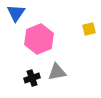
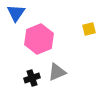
gray triangle: rotated 12 degrees counterclockwise
